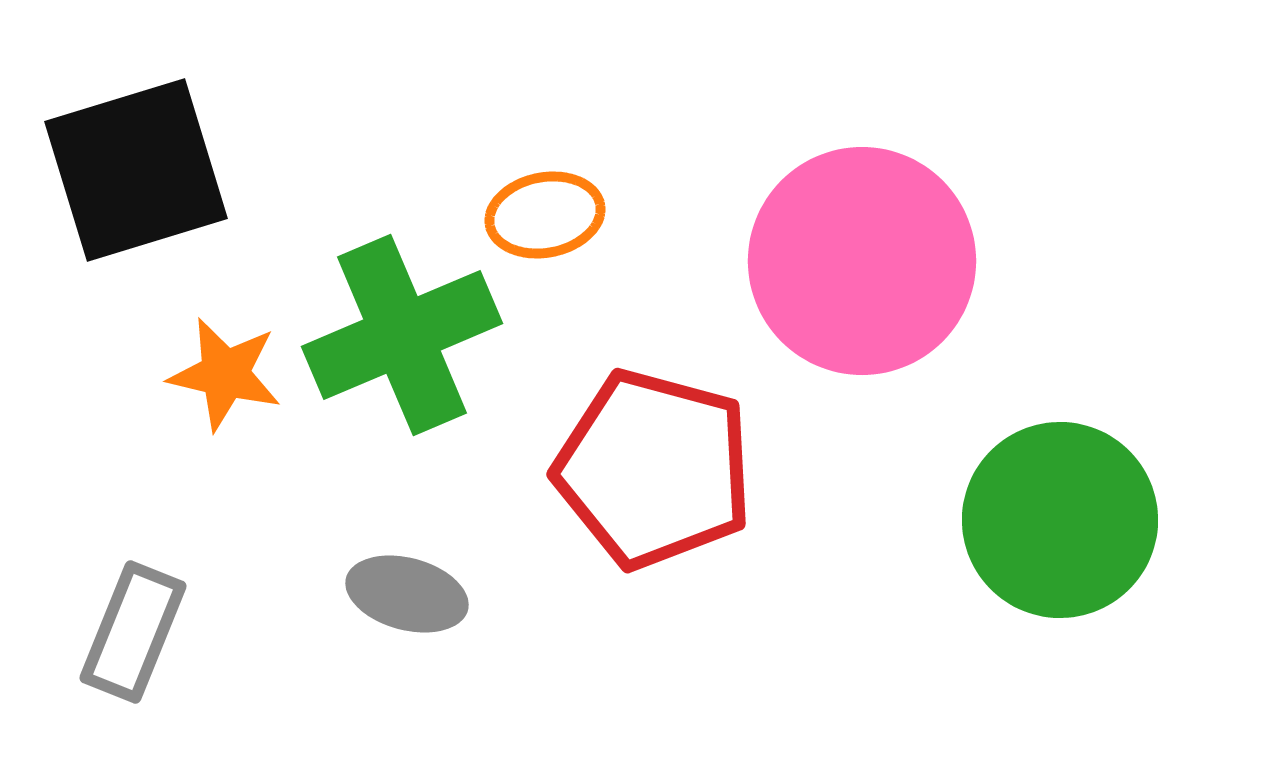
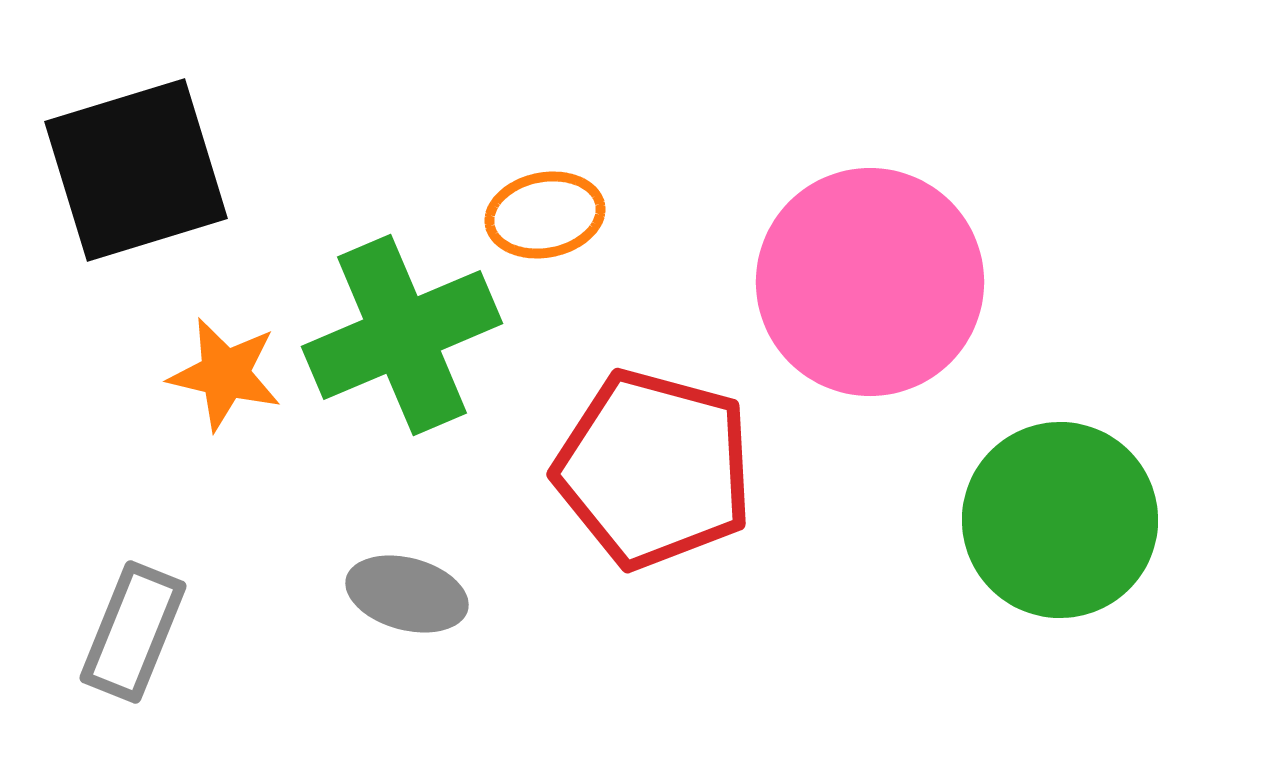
pink circle: moved 8 px right, 21 px down
